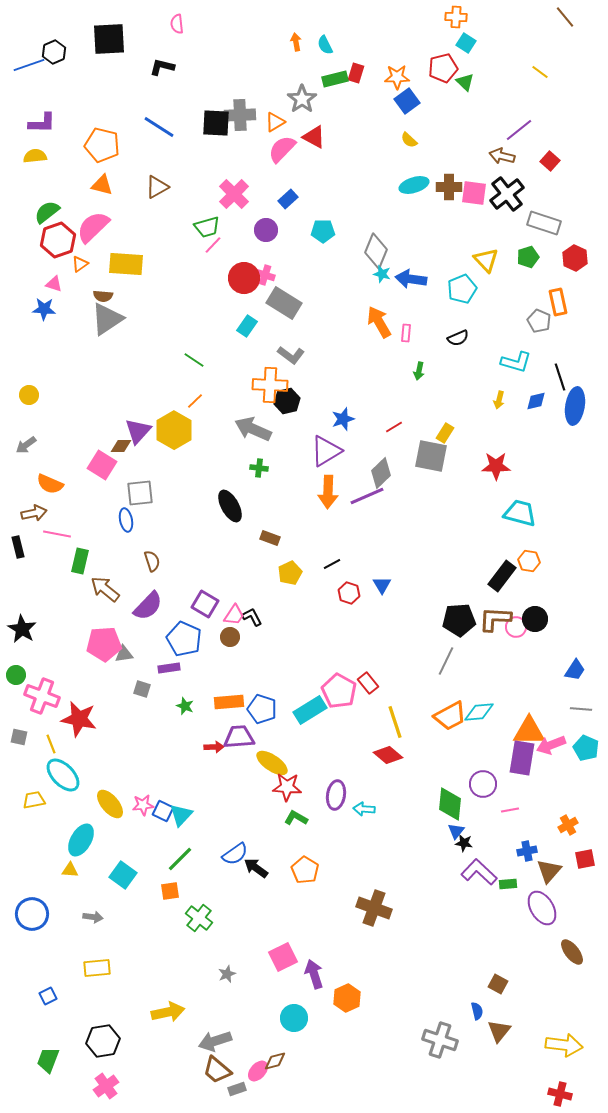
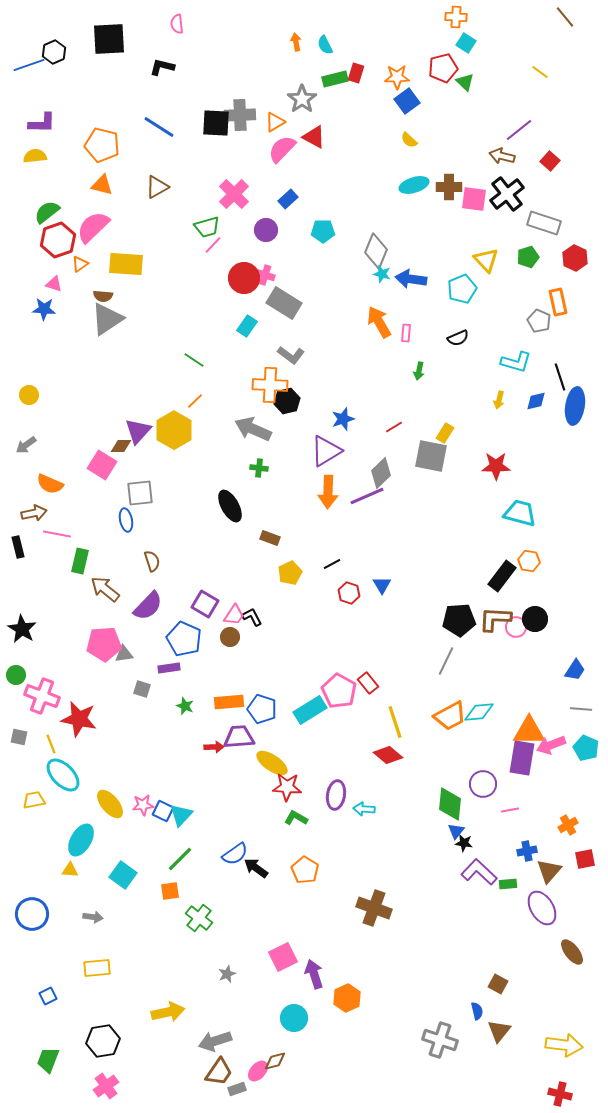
pink square at (474, 193): moved 6 px down
brown trapezoid at (217, 1070): moved 2 px right, 2 px down; rotated 96 degrees counterclockwise
